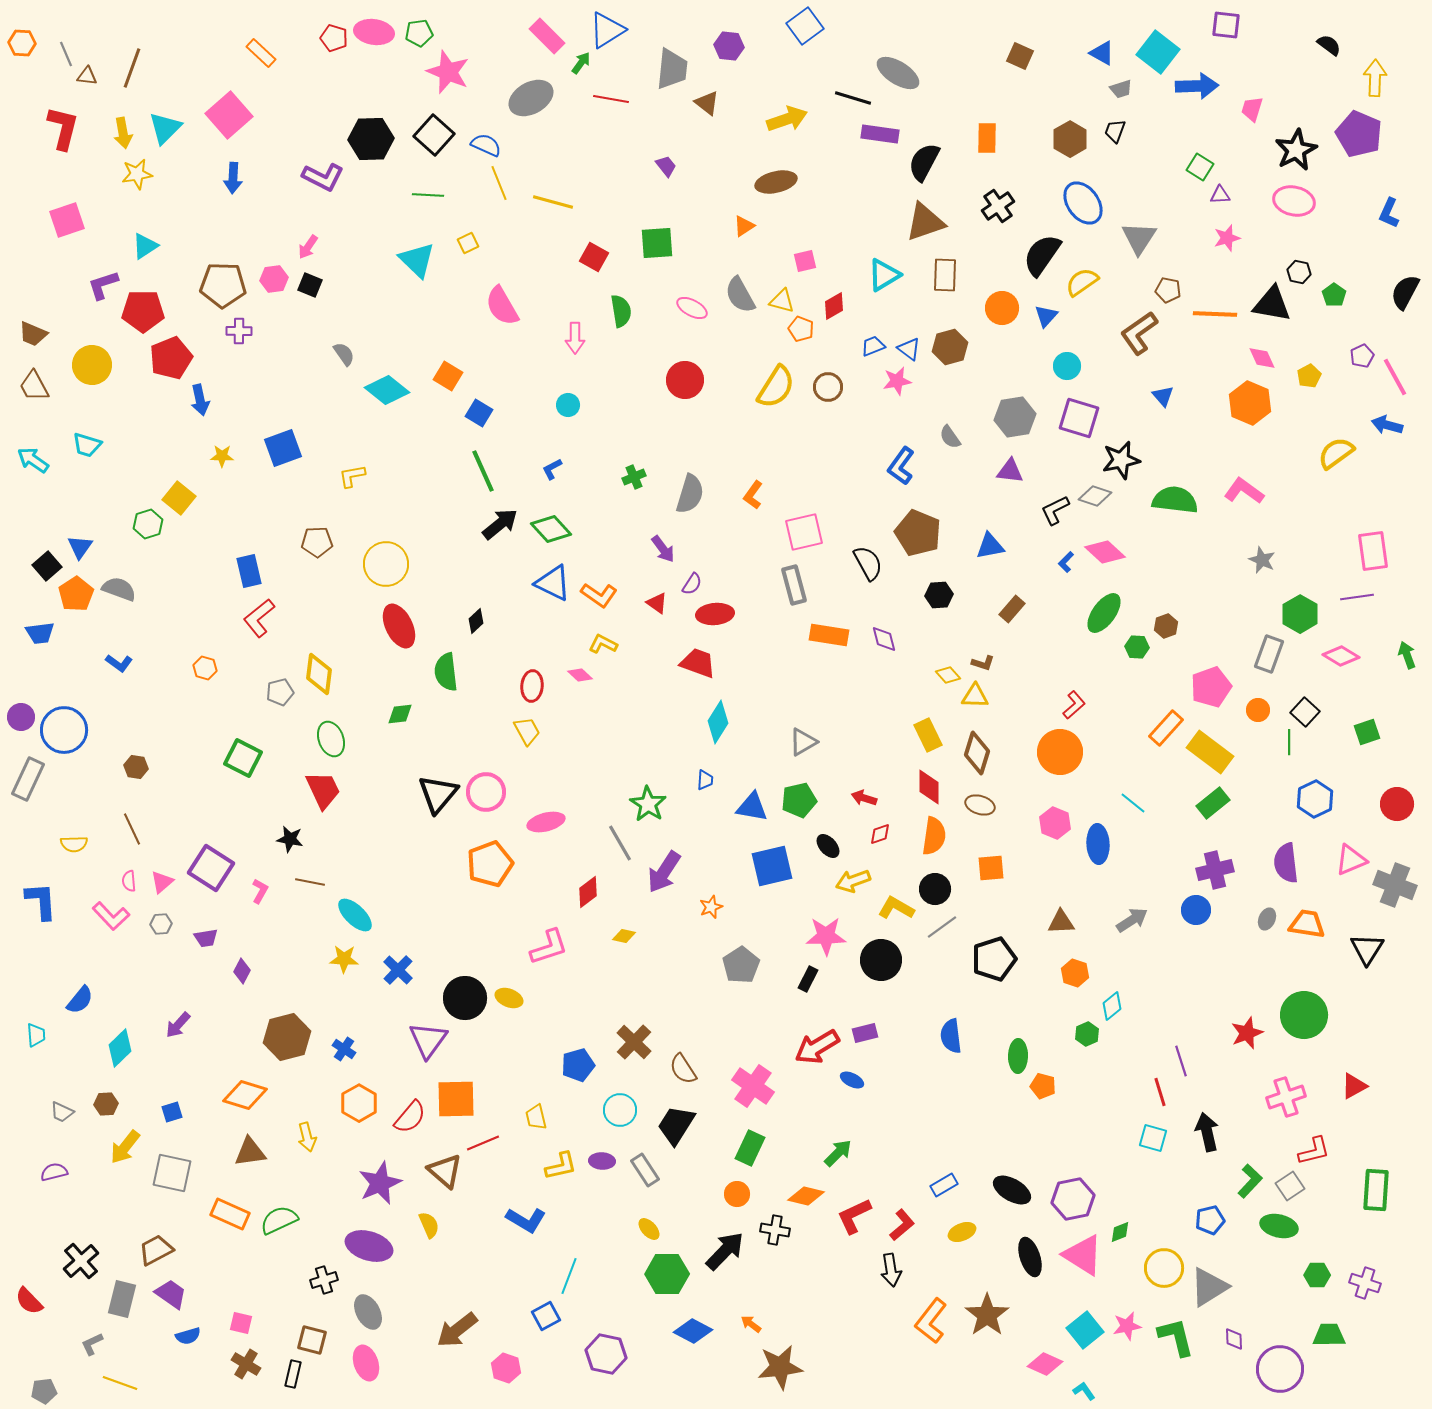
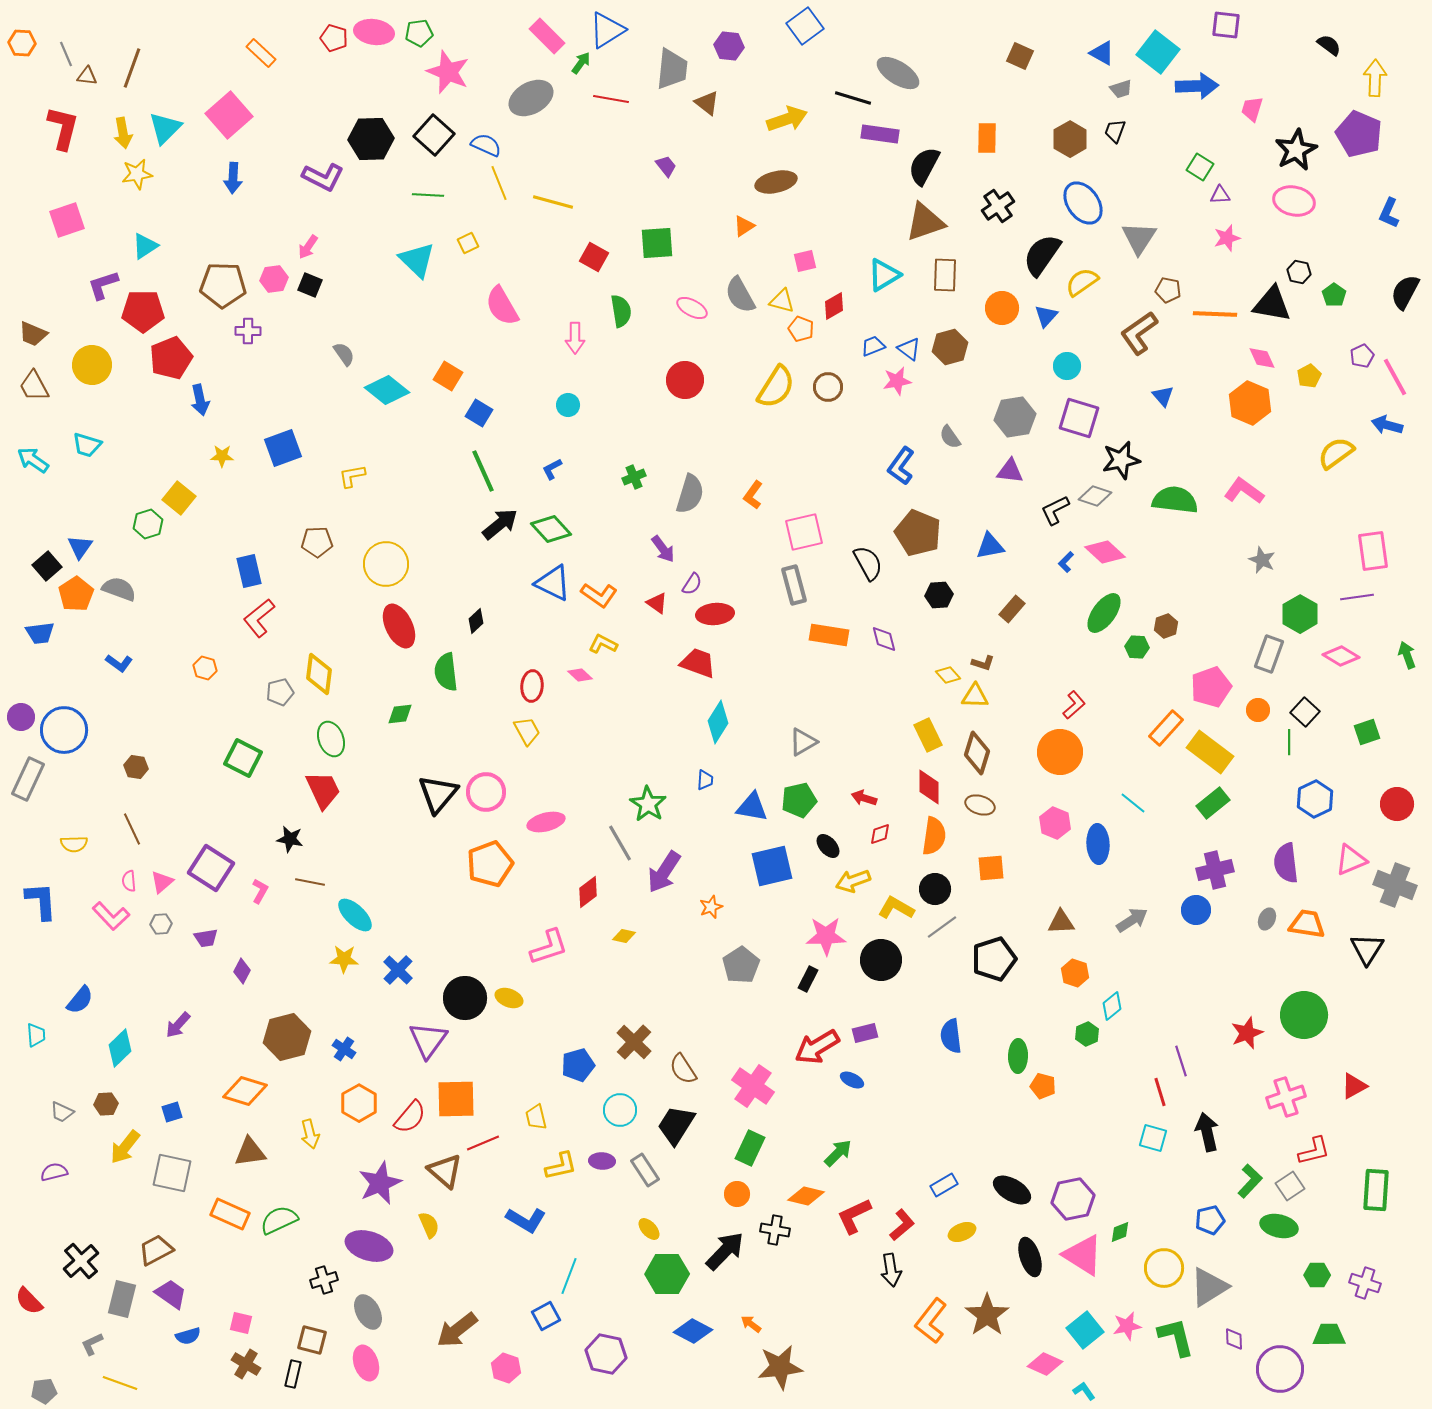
black semicircle at (924, 162): moved 4 px down
purple cross at (239, 331): moved 9 px right
orange diamond at (245, 1095): moved 4 px up
yellow arrow at (307, 1137): moved 3 px right, 3 px up
